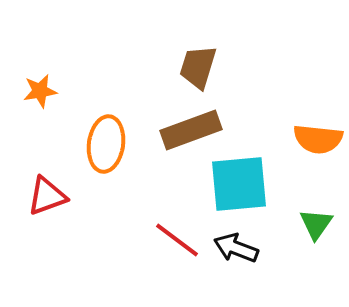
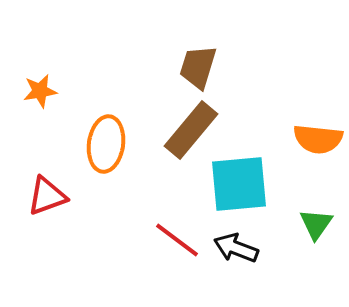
brown rectangle: rotated 30 degrees counterclockwise
